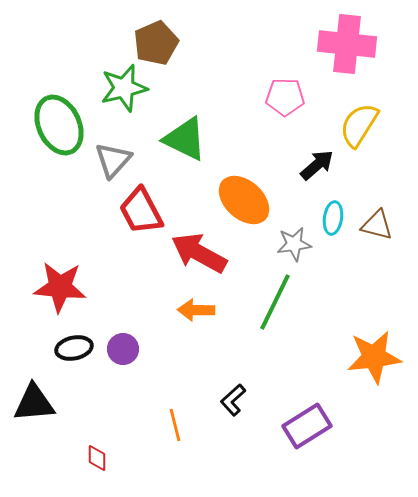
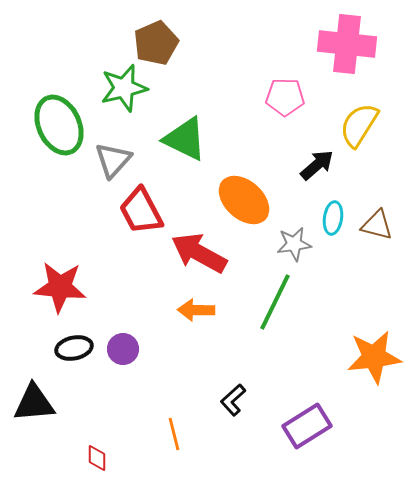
orange line: moved 1 px left, 9 px down
